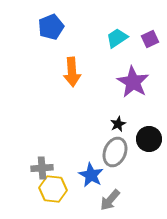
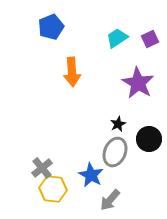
purple star: moved 5 px right, 1 px down
gray cross: rotated 35 degrees counterclockwise
